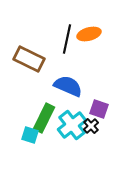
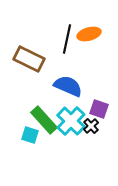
green rectangle: moved 2 px down; rotated 68 degrees counterclockwise
cyan cross: moved 1 px left, 4 px up; rotated 8 degrees counterclockwise
